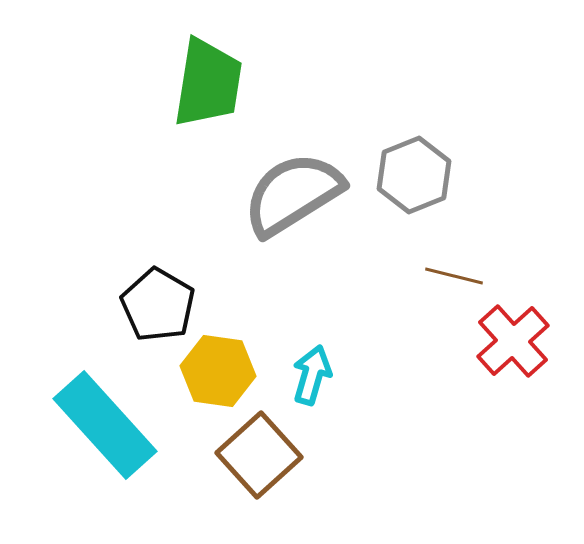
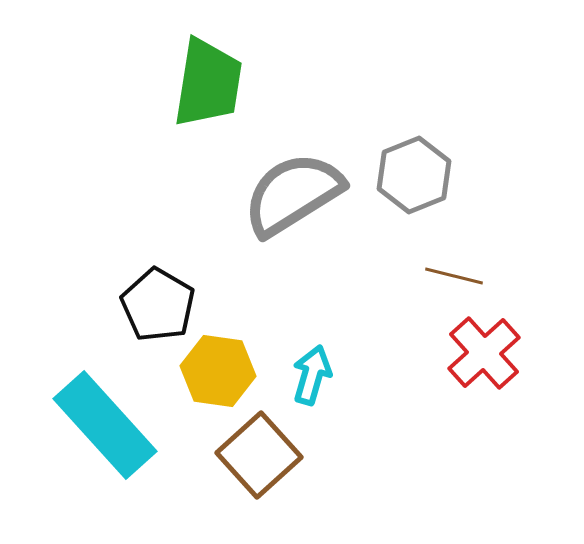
red cross: moved 29 px left, 12 px down
